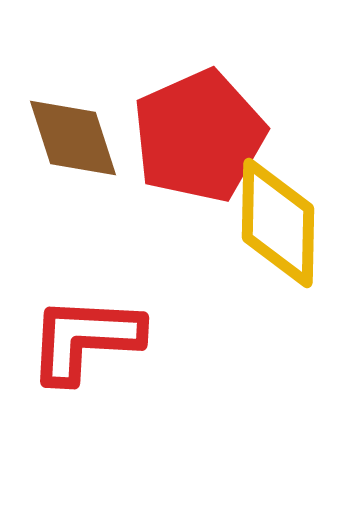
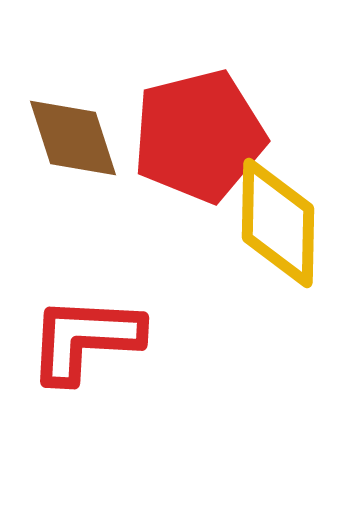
red pentagon: rotated 10 degrees clockwise
